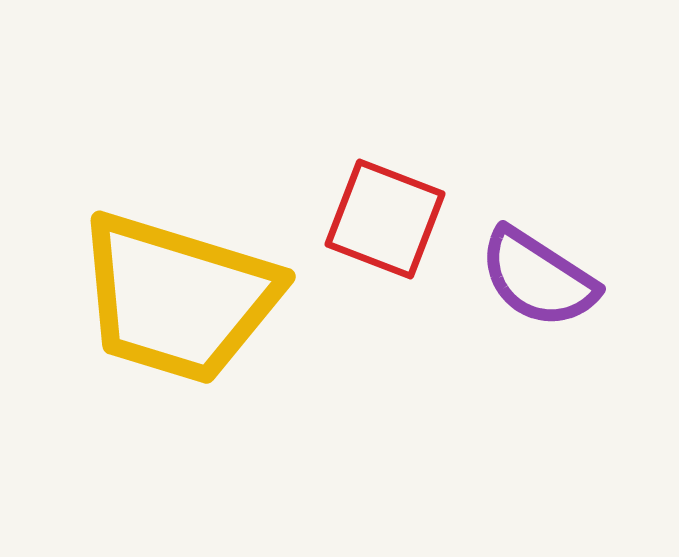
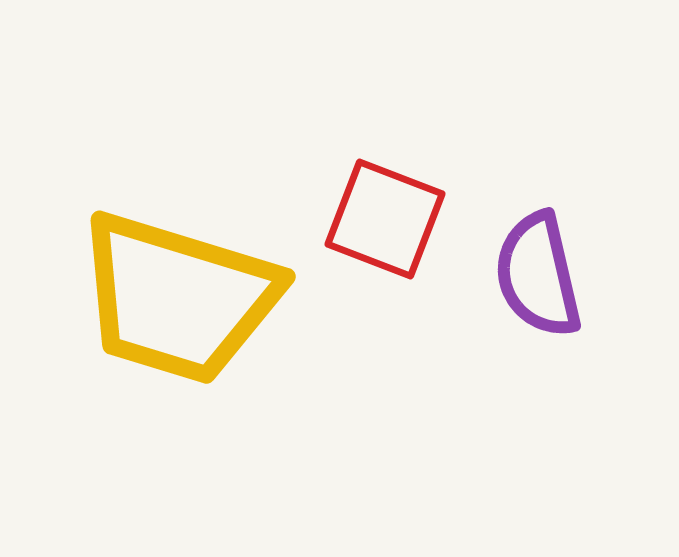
purple semicircle: moved 3 px up; rotated 44 degrees clockwise
